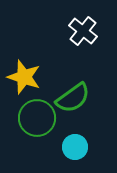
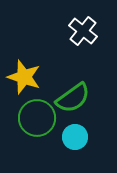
cyan circle: moved 10 px up
